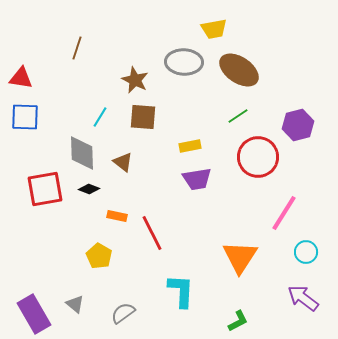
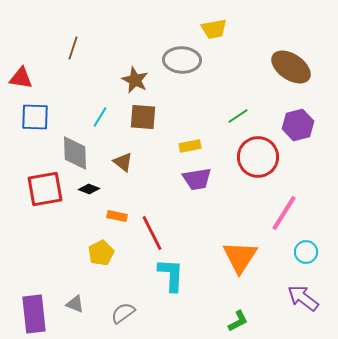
brown line: moved 4 px left
gray ellipse: moved 2 px left, 2 px up
brown ellipse: moved 52 px right, 3 px up
blue square: moved 10 px right
gray diamond: moved 7 px left
yellow pentagon: moved 2 px right, 3 px up; rotated 15 degrees clockwise
cyan L-shape: moved 10 px left, 16 px up
gray triangle: rotated 18 degrees counterclockwise
purple rectangle: rotated 24 degrees clockwise
